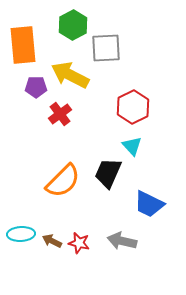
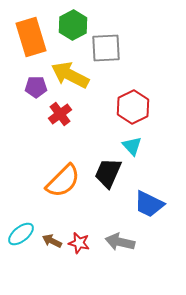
orange rectangle: moved 8 px right, 8 px up; rotated 12 degrees counterclockwise
cyan ellipse: rotated 36 degrees counterclockwise
gray arrow: moved 2 px left, 1 px down
